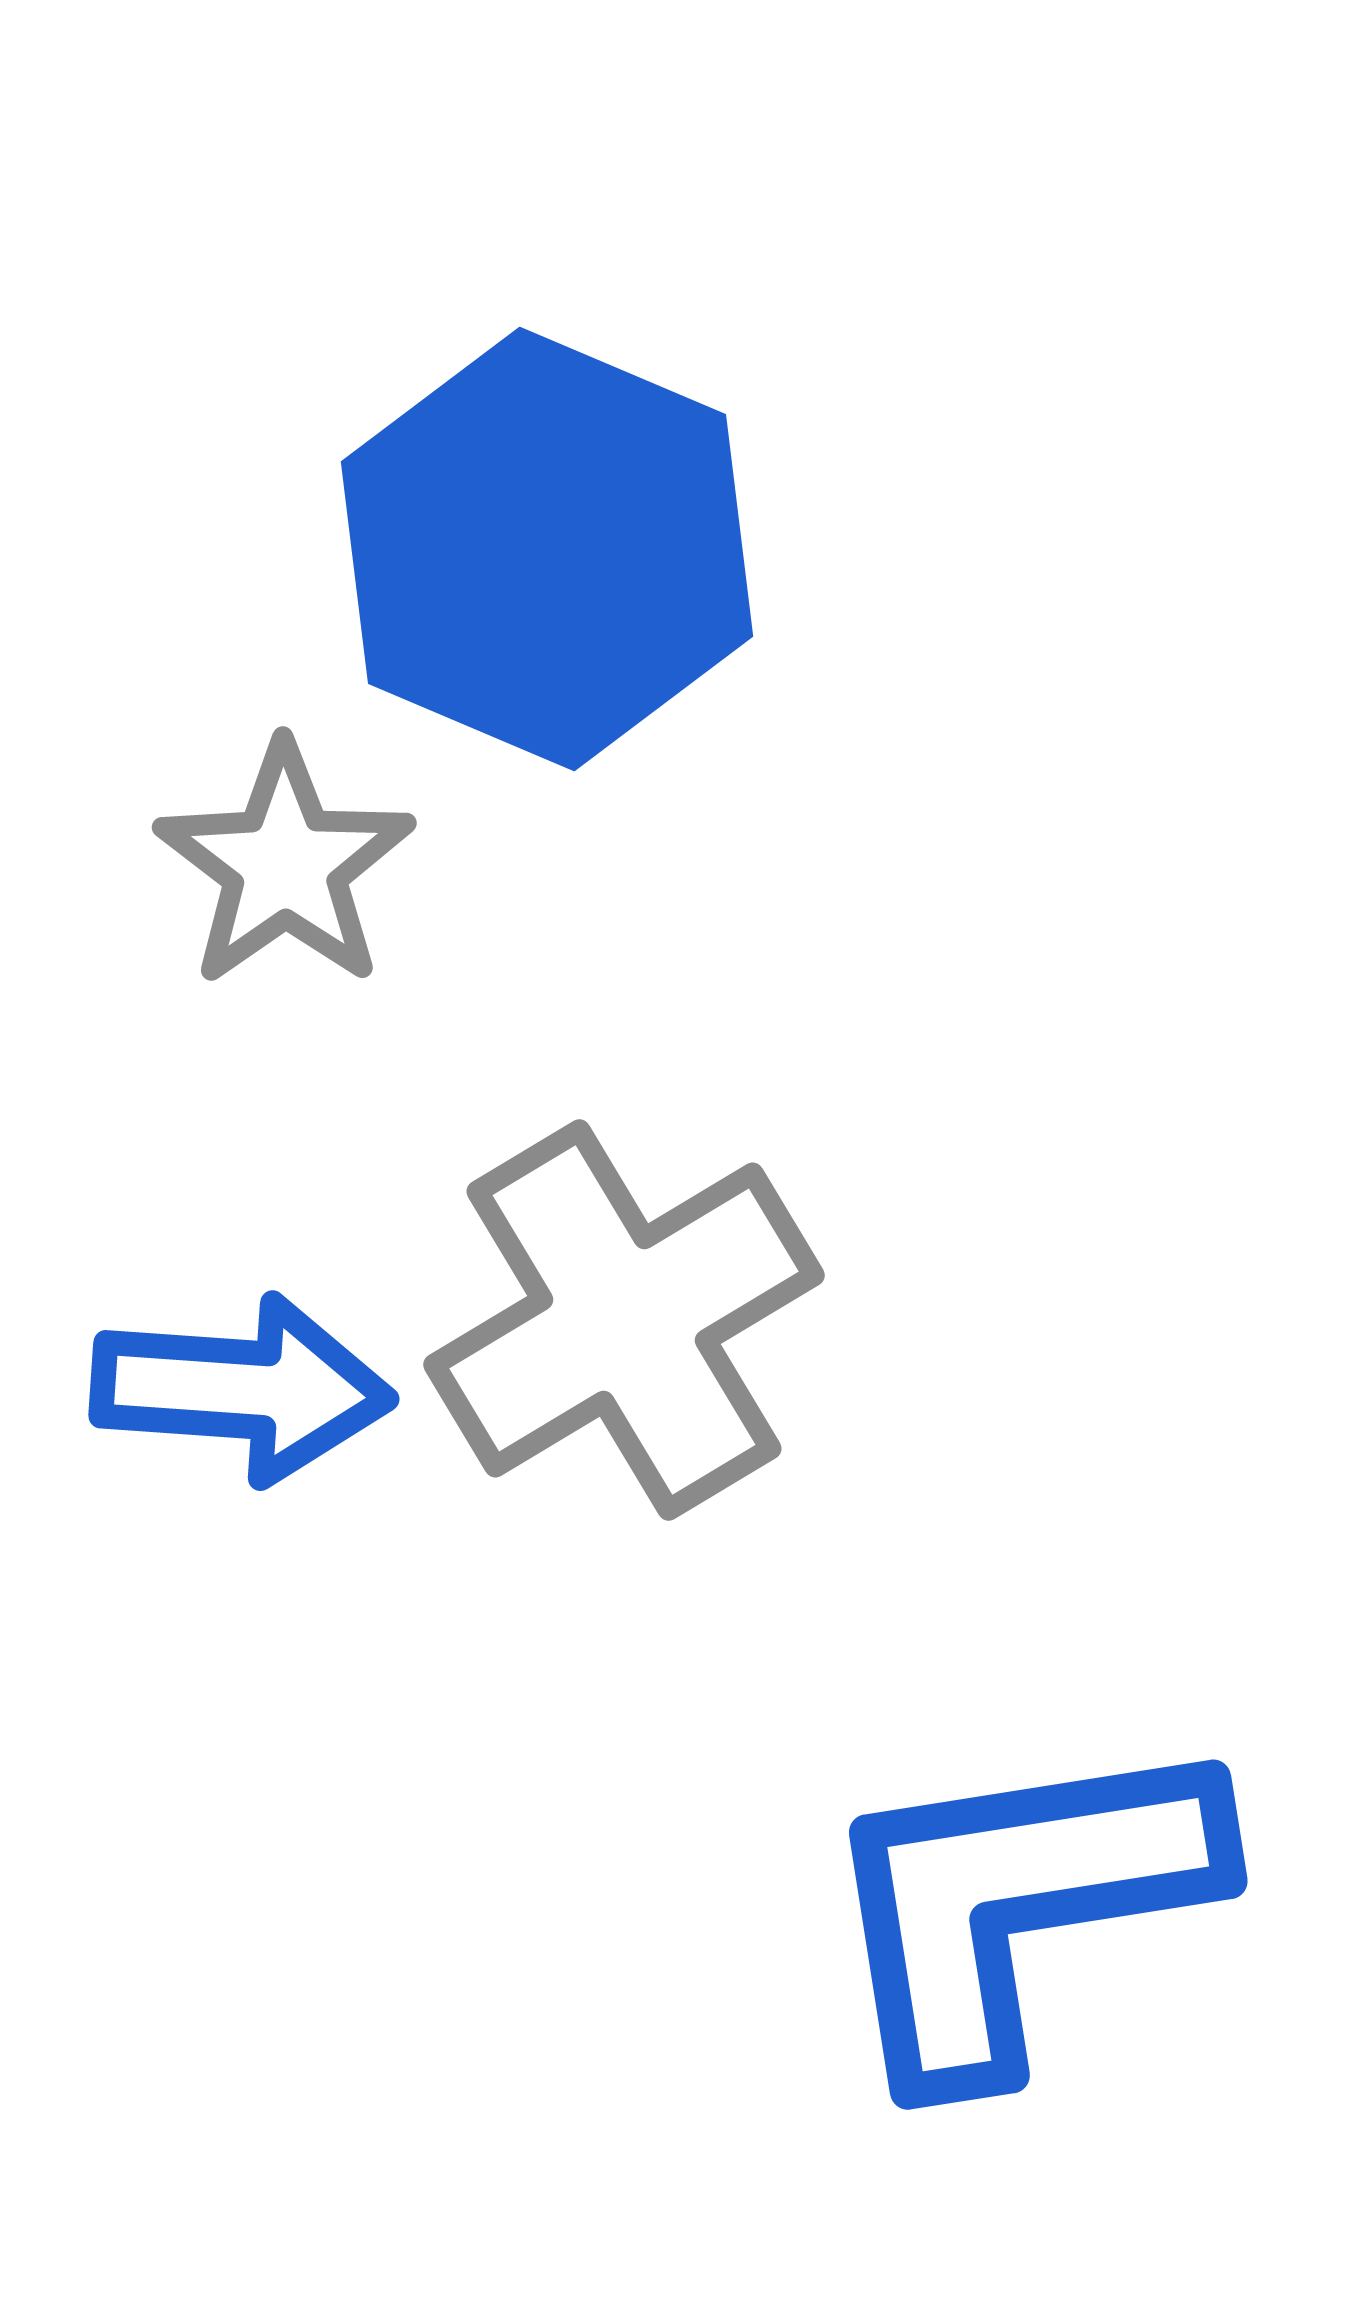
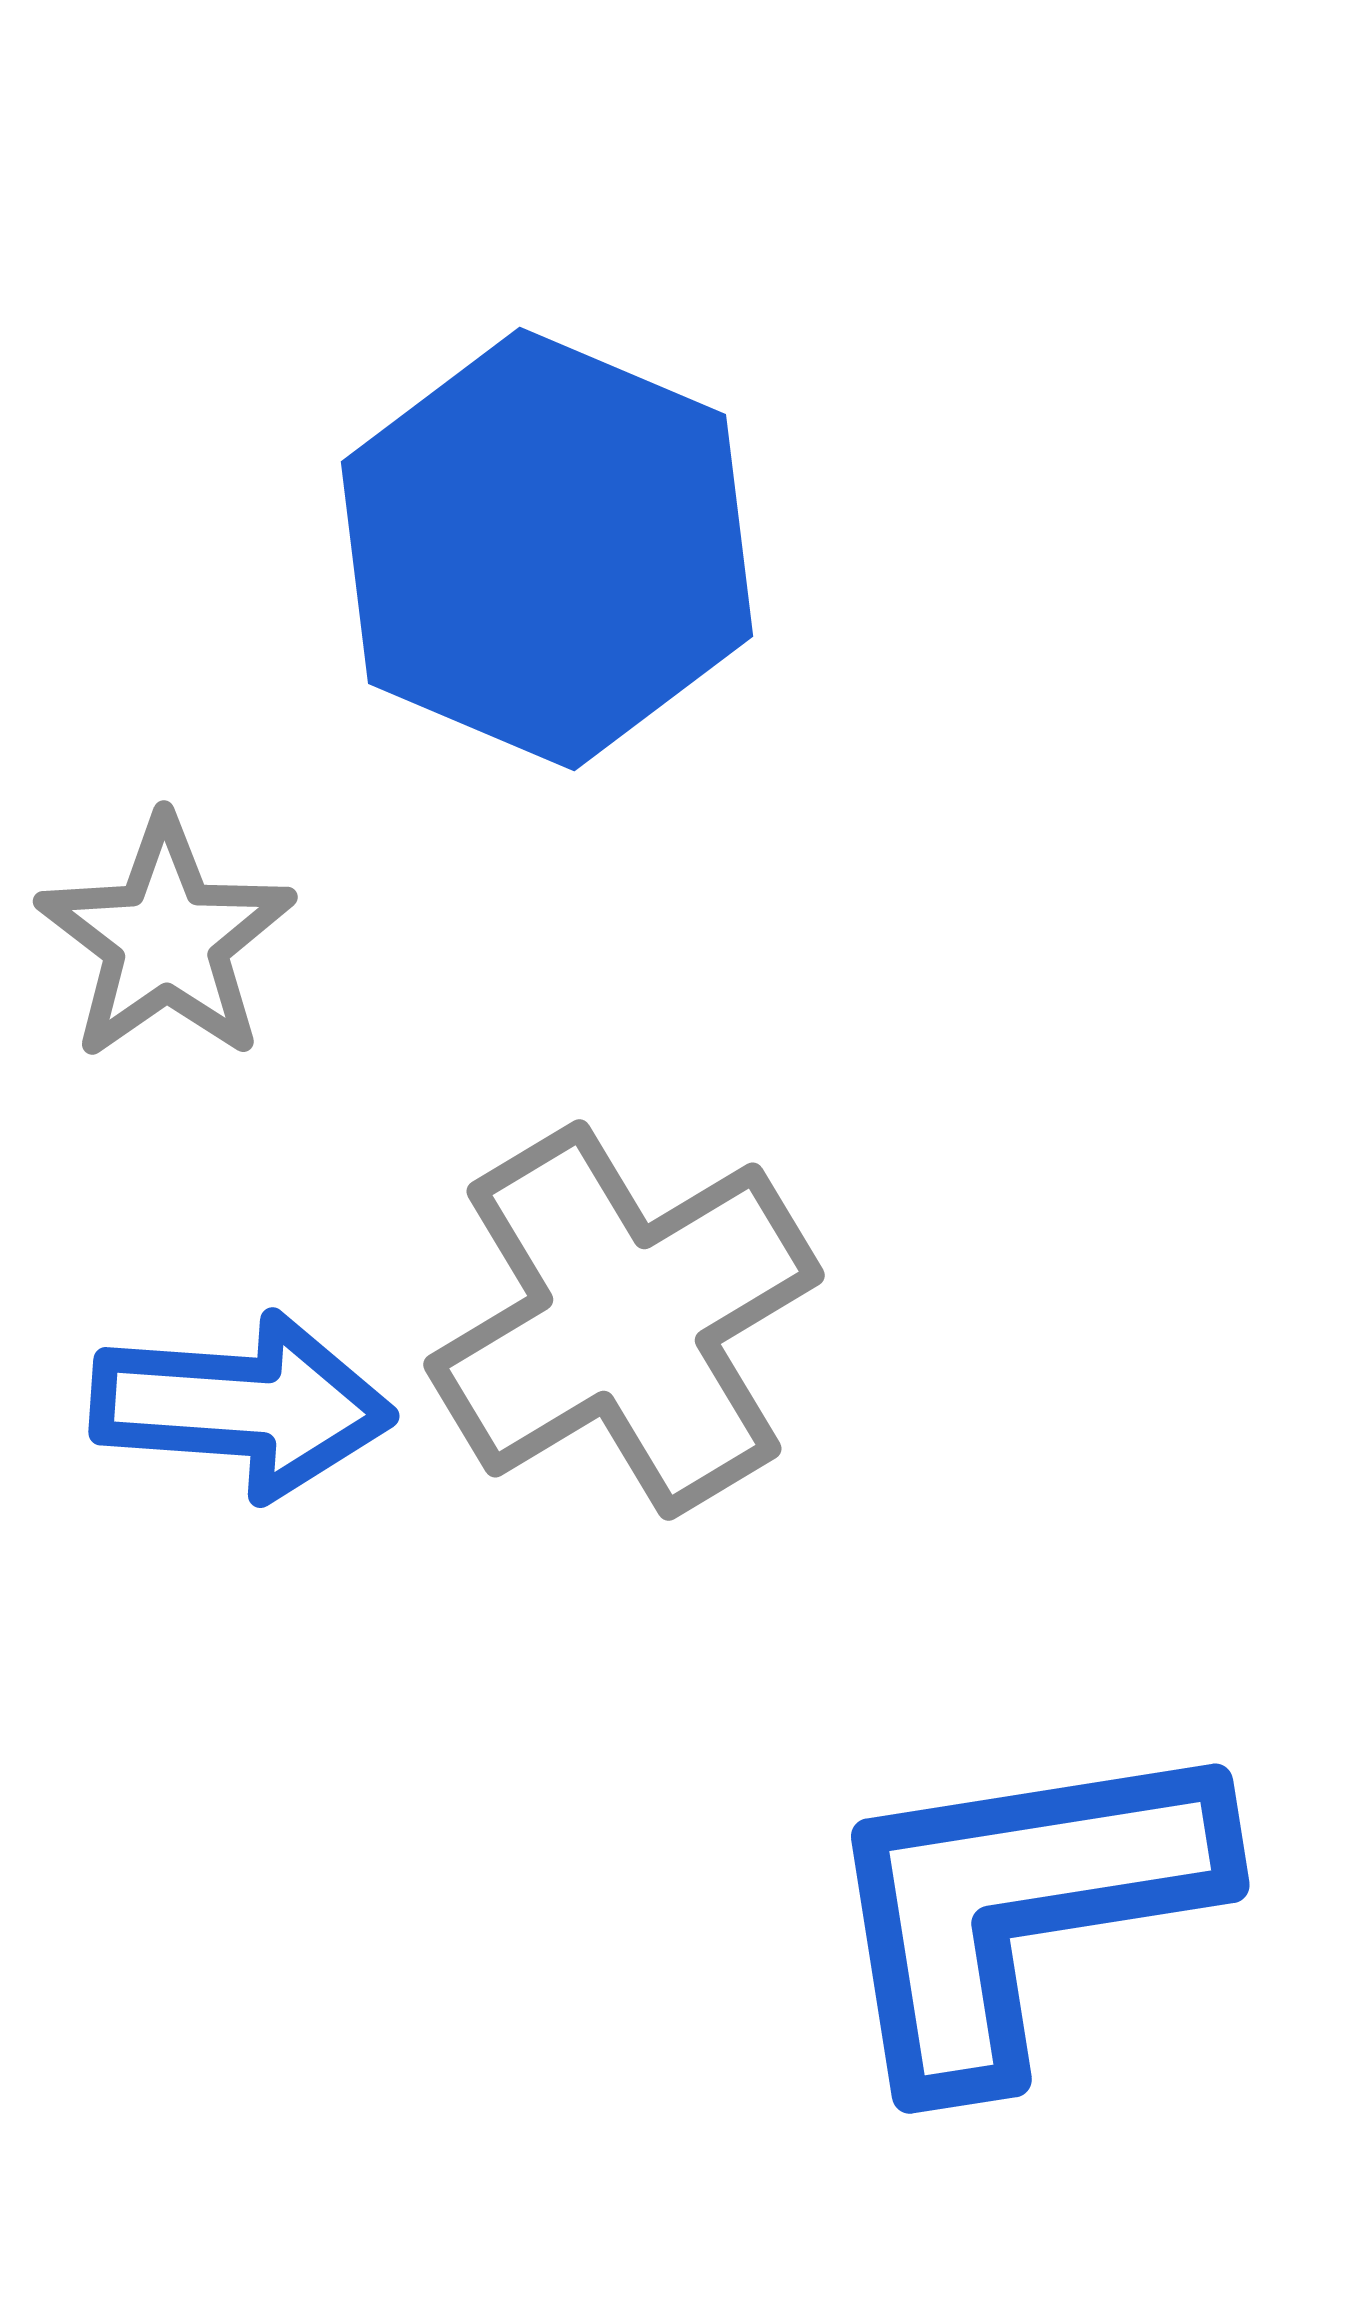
gray star: moved 119 px left, 74 px down
blue arrow: moved 17 px down
blue L-shape: moved 2 px right, 4 px down
